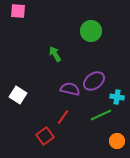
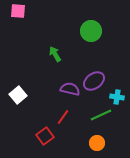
white square: rotated 18 degrees clockwise
orange circle: moved 20 px left, 2 px down
